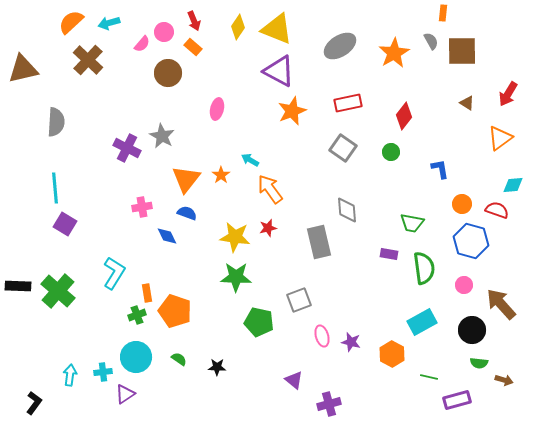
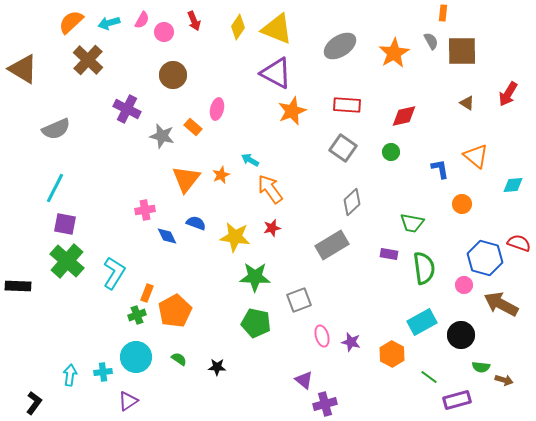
pink semicircle at (142, 44): moved 24 px up; rotated 12 degrees counterclockwise
orange rectangle at (193, 47): moved 80 px down
brown triangle at (23, 69): rotated 44 degrees clockwise
purple triangle at (279, 71): moved 3 px left, 2 px down
brown circle at (168, 73): moved 5 px right, 2 px down
red rectangle at (348, 103): moved 1 px left, 2 px down; rotated 16 degrees clockwise
red diamond at (404, 116): rotated 40 degrees clockwise
gray semicircle at (56, 122): moved 7 px down; rotated 64 degrees clockwise
gray star at (162, 136): rotated 15 degrees counterclockwise
orange triangle at (500, 138): moved 24 px left, 18 px down; rotated 44 degrees counterclockwise
purple cross at (127, 148): moved 39 px up
orange star at (221, 175): rotated 12 degrees clockwise
cyan line at (55, 188): rotated 32 degrees clockwise
pink cross at (142, 207): moved 3 px right, 3 px down
gray diamond at (347, 210): moved 5 px right, 8 px up; rotated 52 degrees clockwise
red semicircle at (497, 210): moved 22 px right, 33 px down
blue semicircle at (187, 213): moved 9 px right, 10 px down
purple square at (65, 224): rotated 20 degrees counterclockwise
red star at (268, 228): moved 4 px right
blue hexagon at (471, 241): moved 14 px right, 17 px down
gray rectangle at (319, 242): moved 13 px right, 3 px down; rotated 72 degrees clockwise
green star at (236, 277): moved 19 px right
green cross at (58, 291): moved 9 px right, 30 px up
orange rectangle at (147, 293): rotated 30 degrees clockwise
brown arrow at (501, 304): rotated 20 degrees counterclockwise
orange pentagon at (175, 311): rotated 24 degrees clockwise
green pentagon at (259, 322): moved 3 px left, 1 px down
black circle at (472, 330): moved 11 px left, 5 px down
green semicircle at (479, 363): moved 2 px right, 4 px down
green line at (429, 377): rotated 24 degrees clockwise
purple triangle at (294, 380): moved 10 px right
purple triangle at (125, 394): moved 3 px right, 7 px down
purple cross at (329, 404): moved 4 px left
